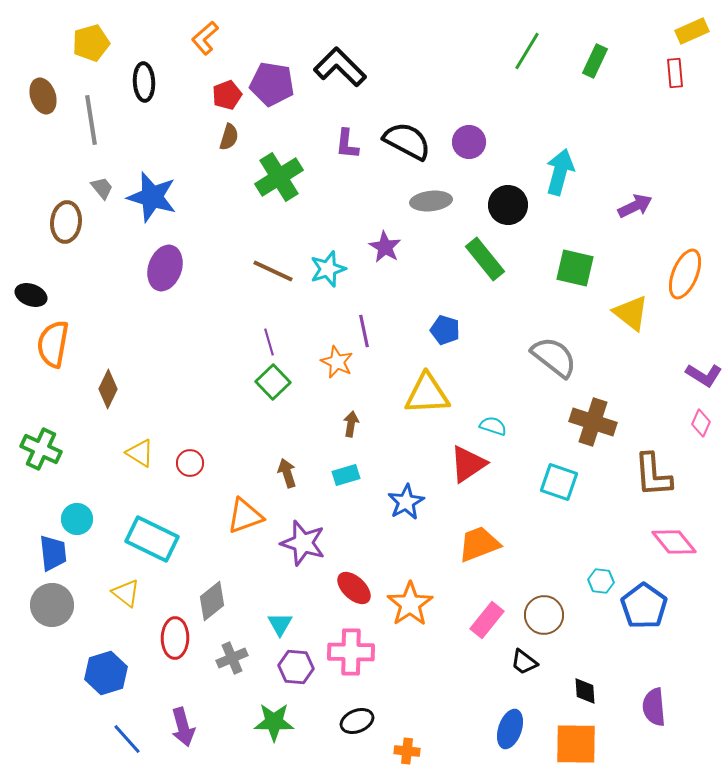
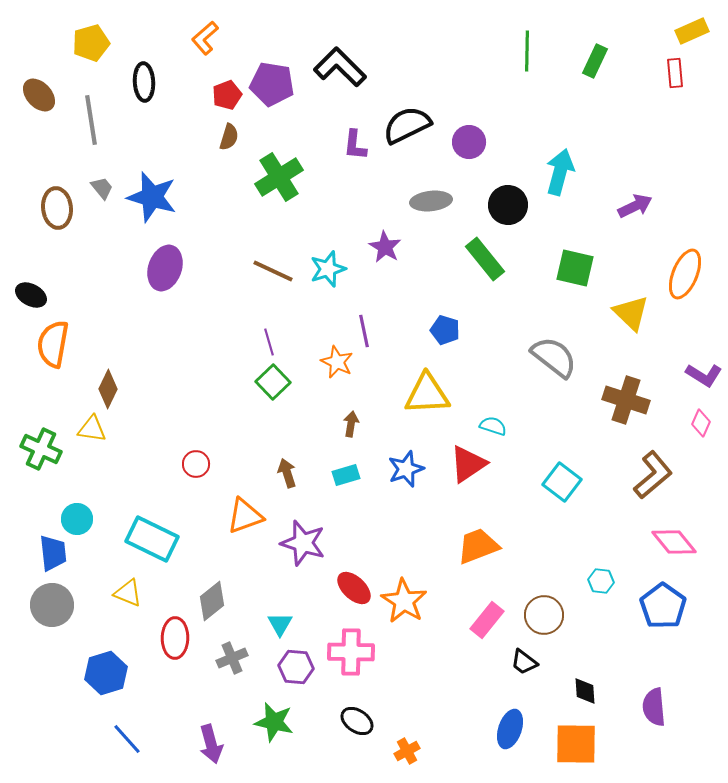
green line at (527, 51): rotated 30 degrees counterclockwise
brown ellipse at (43, 96): moved 4 px left, 1 px up; rotated 24 degrees counterclockwise
black semicircle at (407, 141): moved 16 px up; rotated 54 degrees counterclockwise
purple L-shape at (347, 144): moved 8 px right, 1 px down
brown ellipse at (66, 222): moved 9 px left, 14 px up; rotated 12 degrees counterclockwise
black ellipse at (31, 295): rotated 8 degrees clockwise
yellow triangle at (631, 313): rotated 6 degrees clockwise
brown cross at (593, 422): moved 33 px right, 22 px up
yellow triangle at (140, 453): moved 48 px left, 24 px up; rotated 24 degrees counterclockwise
red circle at (190, 463): moved 6 px right, 1 px down
brown L-shape at (653, 475): rotated 126 degrees counterclockwise
cyan square at (559, 482): moved 3 px right; rotated 18 degrees clockwise
blue star at (406, 502): moved 33 px up; rotated 9 degrees clockwise
orange trapezoid at (479, 544): moved 1 px left, 2 px down
yellow triangle at (126, 593): moved 2 px right; rotated 16 degrees counterclockwise
orange star at (410, 604): moved 6 px left, 3 px up; rotated 6 degrees counterclockwise
blue pentagon at (644, 606): moved 19 px right
black ellipse at (357, 721): rotated 56 degrees clockwise
green star at (274, 722): rotated 12 degrees clockwise
purple arrow at (183, 727): moved 28 px right, 17 px down
orange cross at (407, 751): rotated 35 degrees counterclockwise
